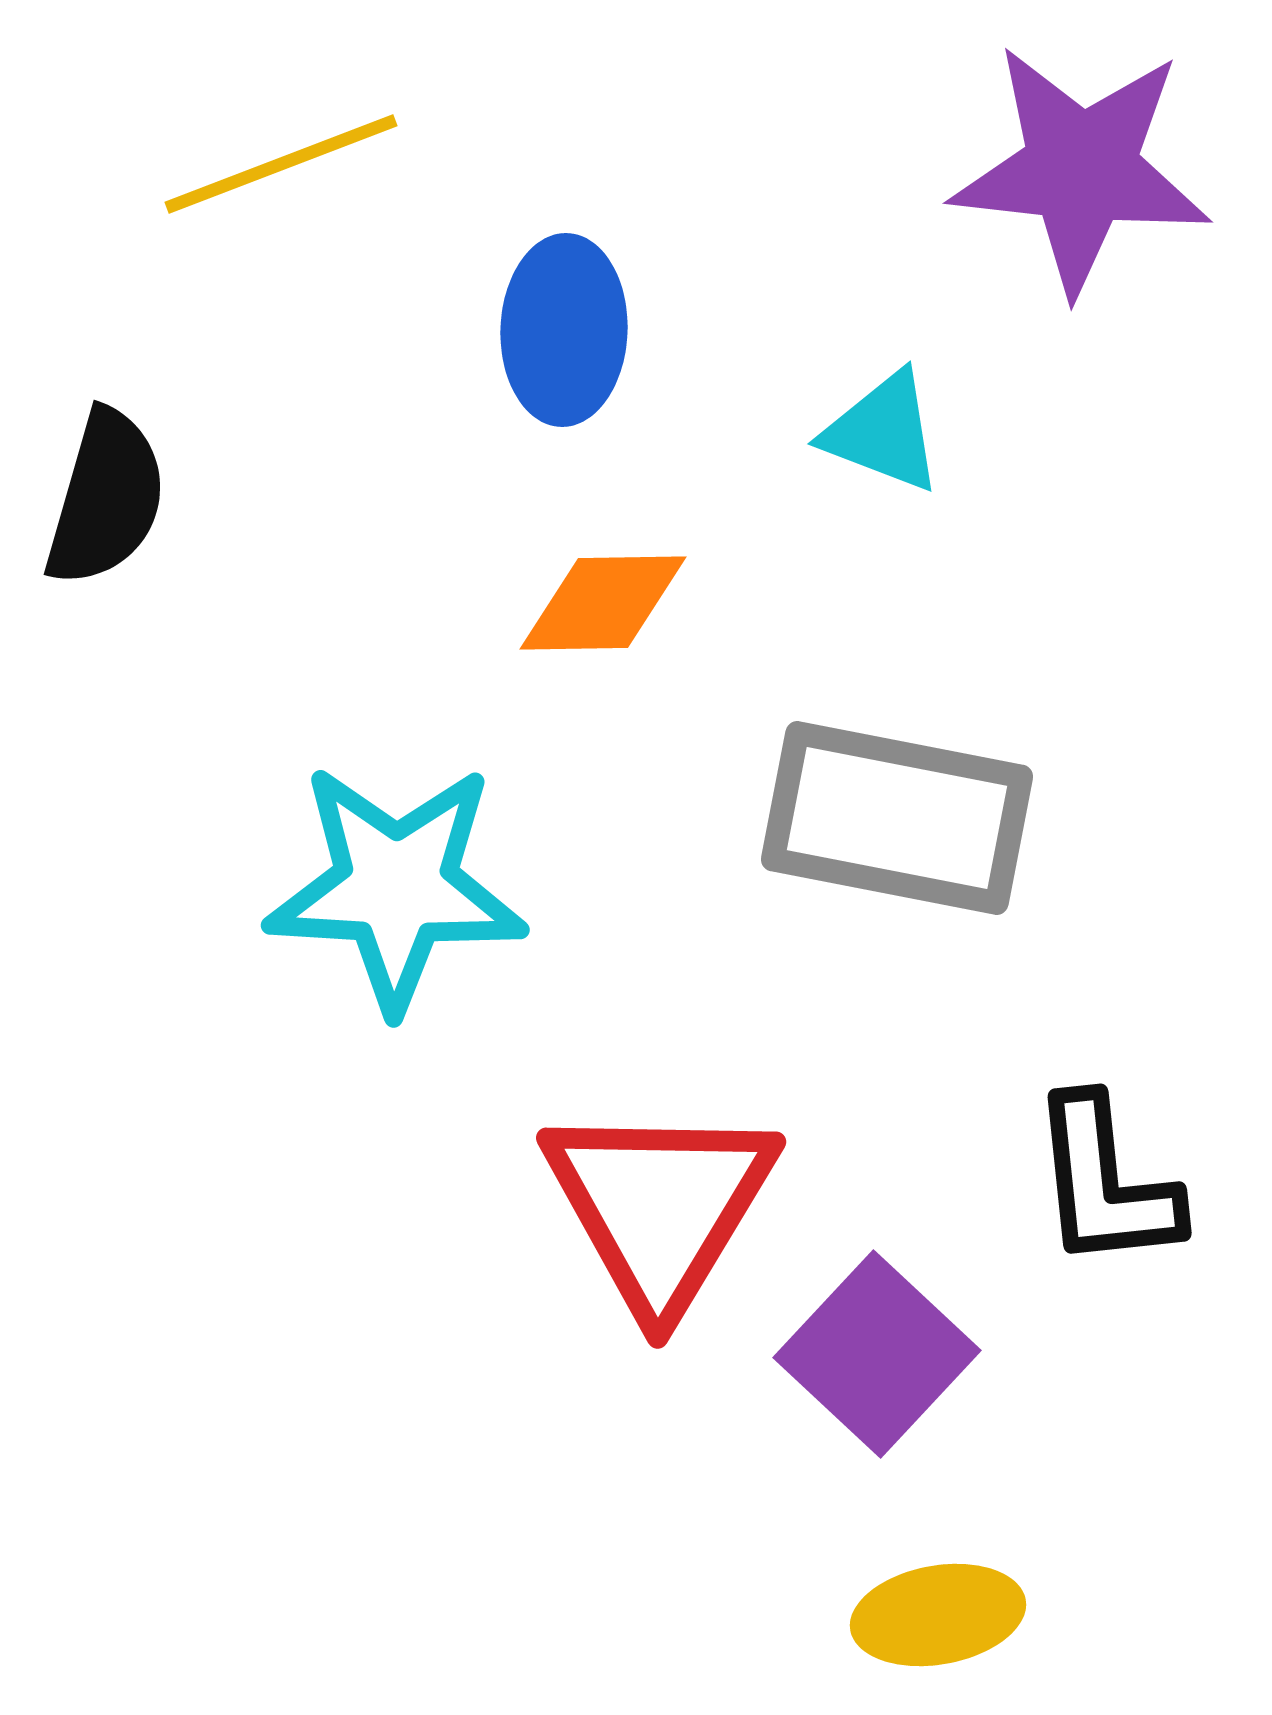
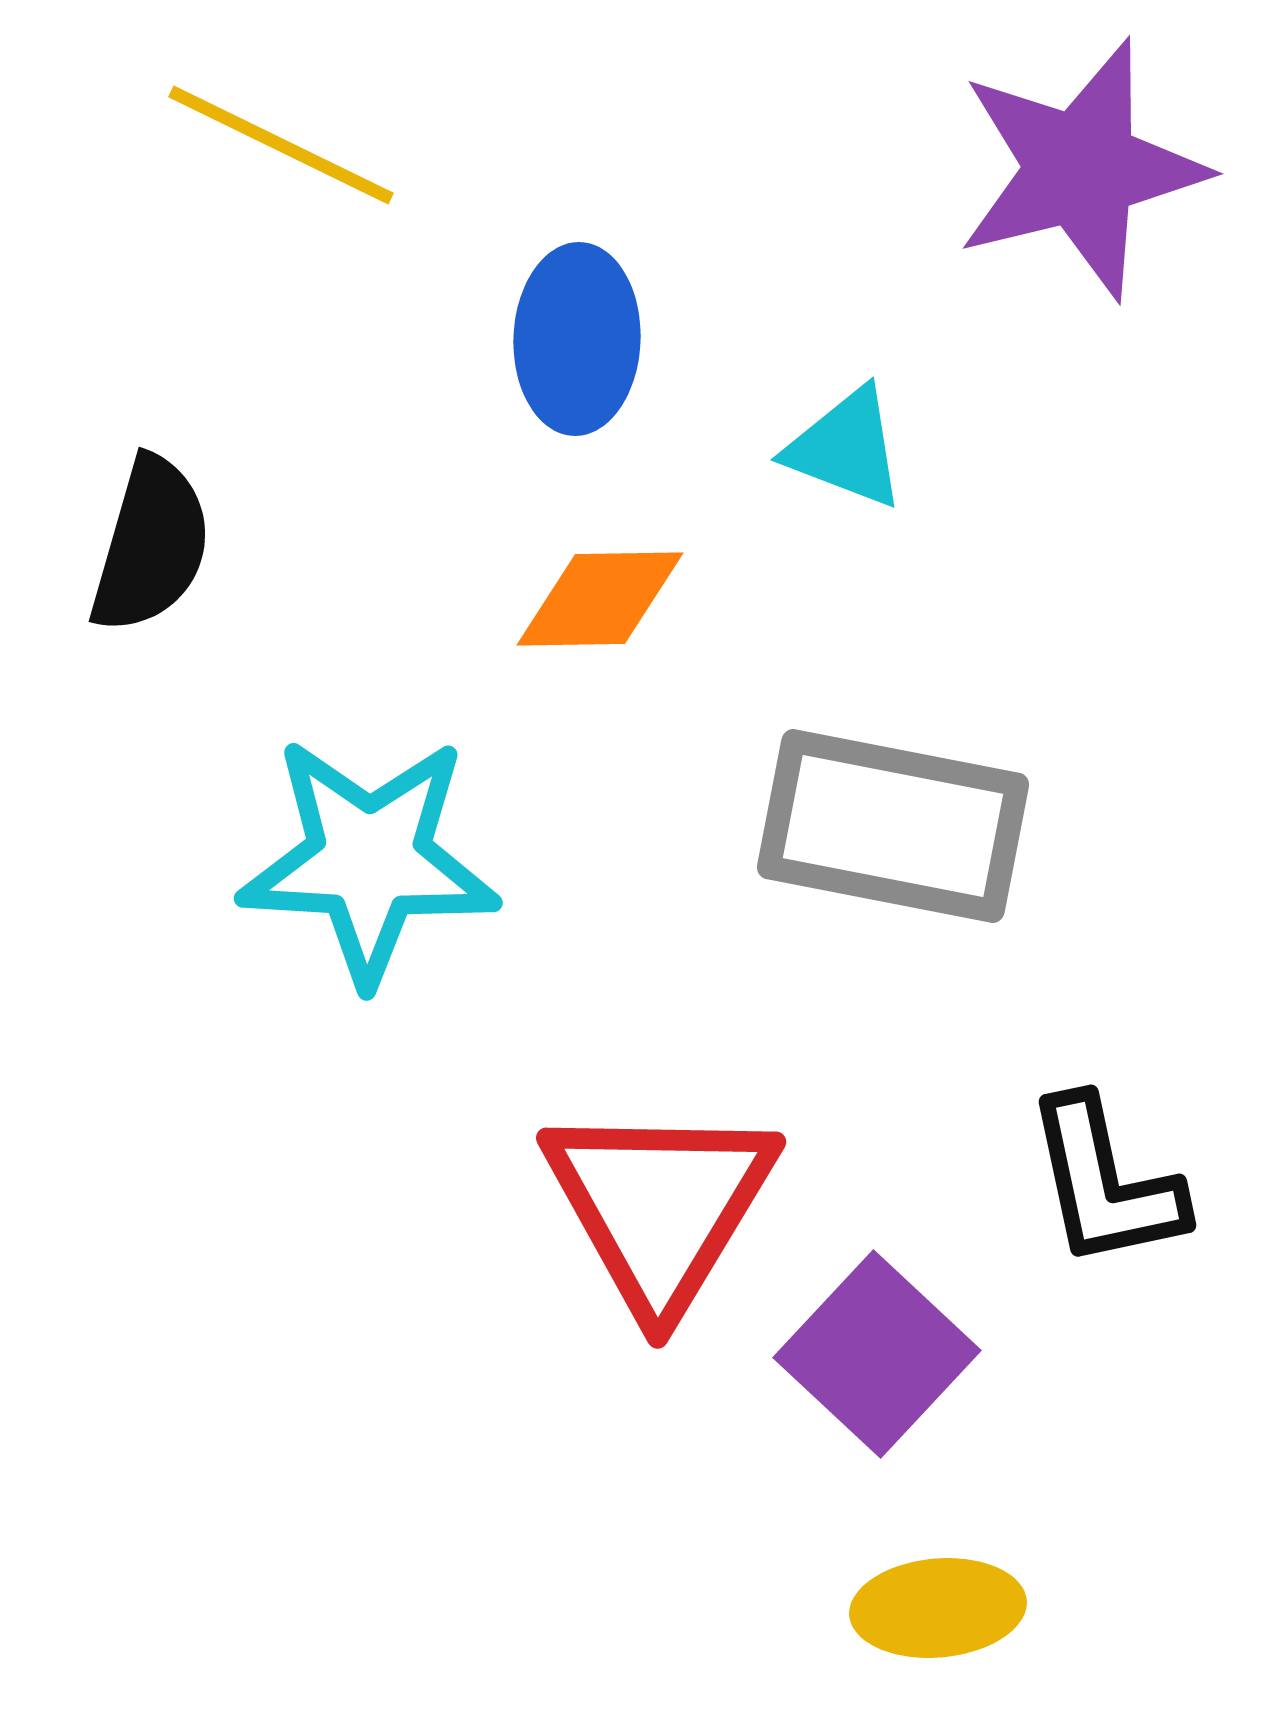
yellow line: moved 19 px up; rotated 47 degrees clockwise
purple star: rotated 20 degrees counterclockwise
blue ellipse: moved 13 px right, 9 px down
cyan triangle: moved 37 px left, 16 px down
black semicircle: moved 45 px right, 47 px down
orange diamond: moved 3 px left, 4 px up
gray rectangle: moved 4 px left, 8 px down
cyan star: moved 27 px left, 27 px up
black L-shape: rotated 6 degrees counterclockwise
yellow ellipse: moved 7 px up; rotated 5 degrees clockwise
